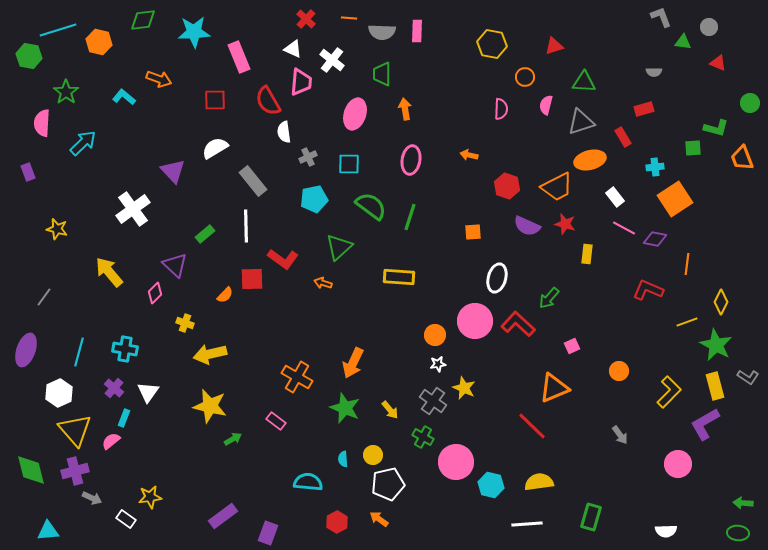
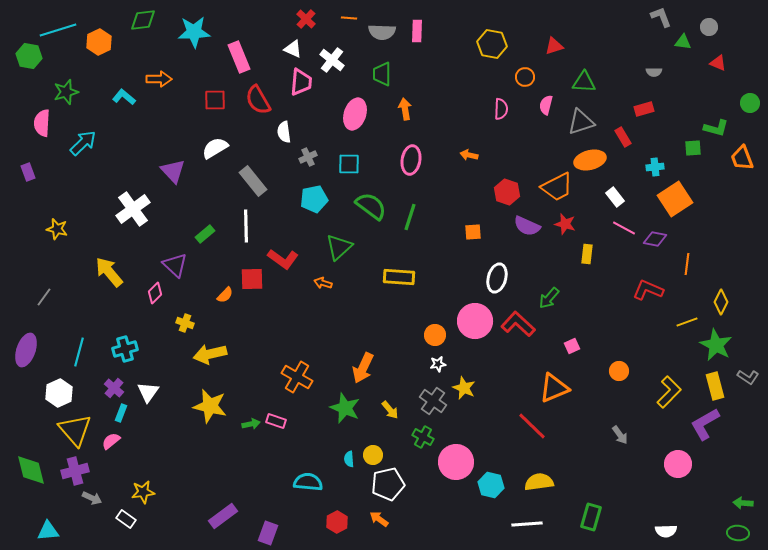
orange hexagon at (99, 42): rotated 20 degrees clockwise
orange arrow at (159, 79): rotated 20 degrees counterclockwise
green star at (66, 92): rotated 20 degrees clockwise
red semicircle at (268, 101): moved 10 px left, 1 px up
red hexagon at (507, 186): moved 6 px down
cyan cross at (125, 349): rotated 25 degrees counterclockwise
orange arrow at (353, 363): moved 10 px right, 5 px down
cyan rectangle at (124, 418): moved 3 px left, 5 px up
pink rectangle at (276, 421): rotated 18 degrees counterclockwise
green arrow at (233, 439): moved 18 px right, 15 px up; rotated 18 degrees clockwise
cyan semicircle at (343, 459): moved 6 px right
yellow star at (150, 497): moved 7 px left, 5 px up
